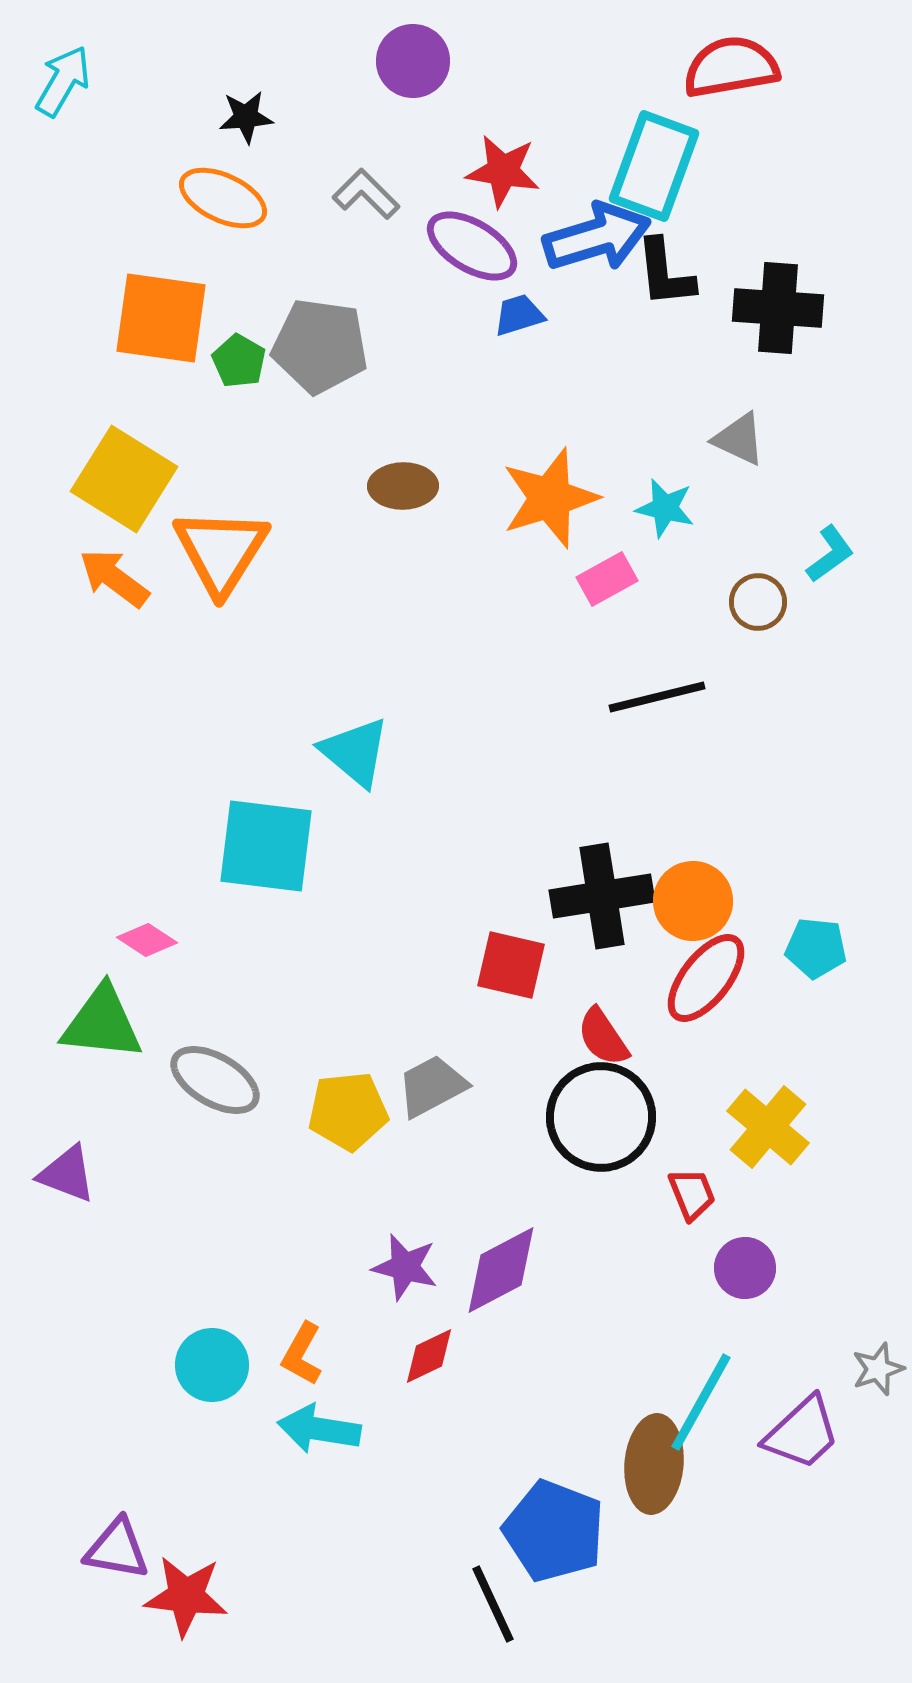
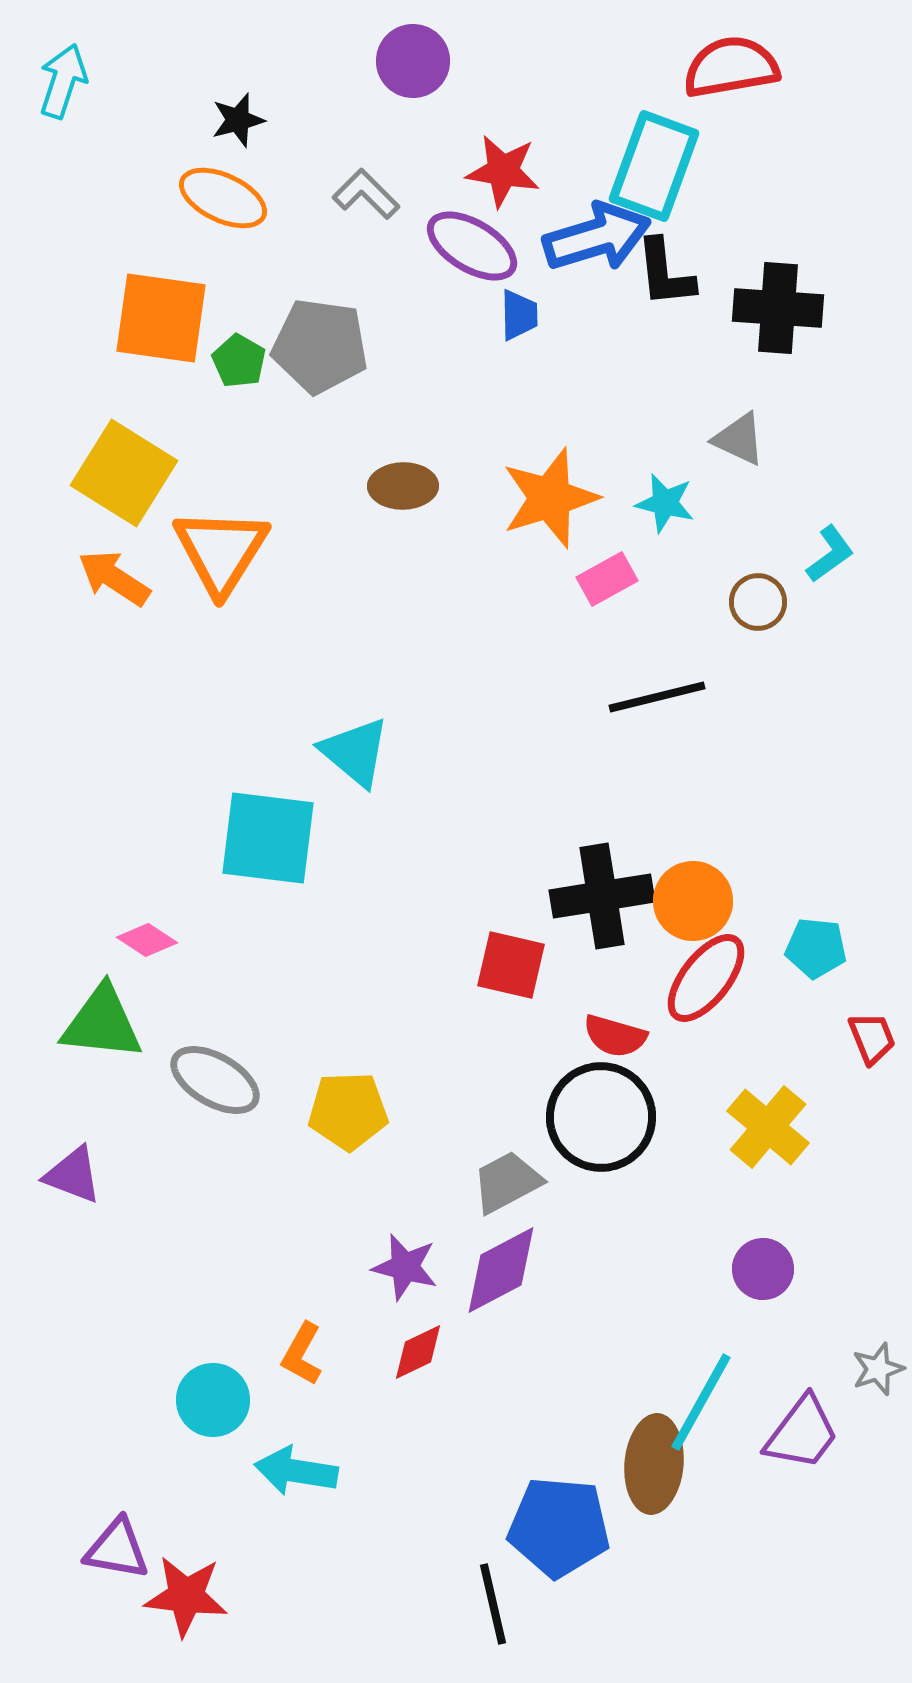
cyan arrow at (63, 81): rotated 12 degrees counterclockwise
black star at (246, 117): moved 8 px left, 3 px down; rotated 10 degrees counterclockwise
blue trapezoid at (519, 315): rotated 106 degrees clockwise
yellow square at (124, 479): moved 6 px up
cyan star at (665, 508): moved 5 px up
orange arrow at (114, 578): rotated 4 degrees counterclockwise
cyan square at (266, 846): moved 2 px right, 8 px up
red semicircle at (603, 1037): moved 12 px right, 1 px up; rotated 40 degrees counterclockwise
gray trapezoid at (432, 1086): moved 75 px right, 96 px down
yellow pentagon at (348, 1111): rotated 4 degrees clockwise
purple triangle at (67, 1174): moved 6 px right, 1 px down
red trapezoid at (692, 1194): moved 180 px right, 156 px up
purple circle at (745, 1268): moved 18 px right, 1 px down
red diamond at (429, 1356): moved 11 px left, 4 px up
cyan circle at (212, 1365): moved 1 px right, 35 px down
cyan arrow at (319, 1429): moved 23 px left, 42 px down
purple trapezoid at (802, 1433): rotated 10 degrees counterclockwise
blue pentagon at (554, 1531): moved 5 px right, 4 px up; rotated 16 degrees counterclockwise
black line at (493, 1604): rotated 12 degrees clockwise
